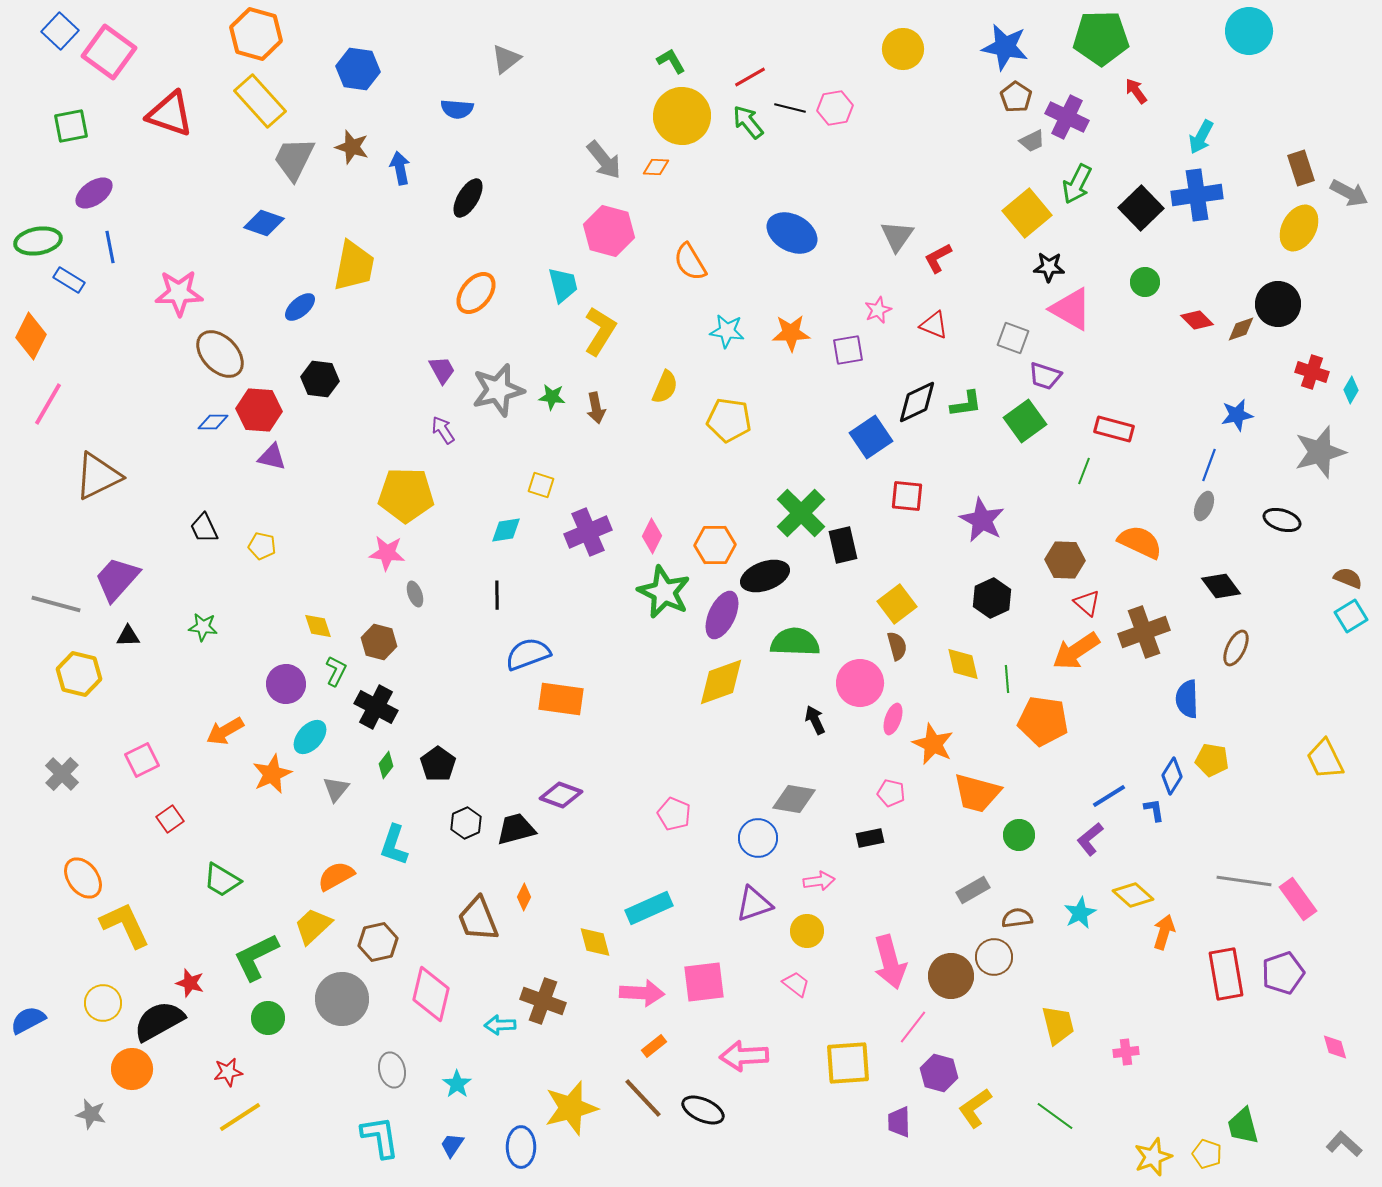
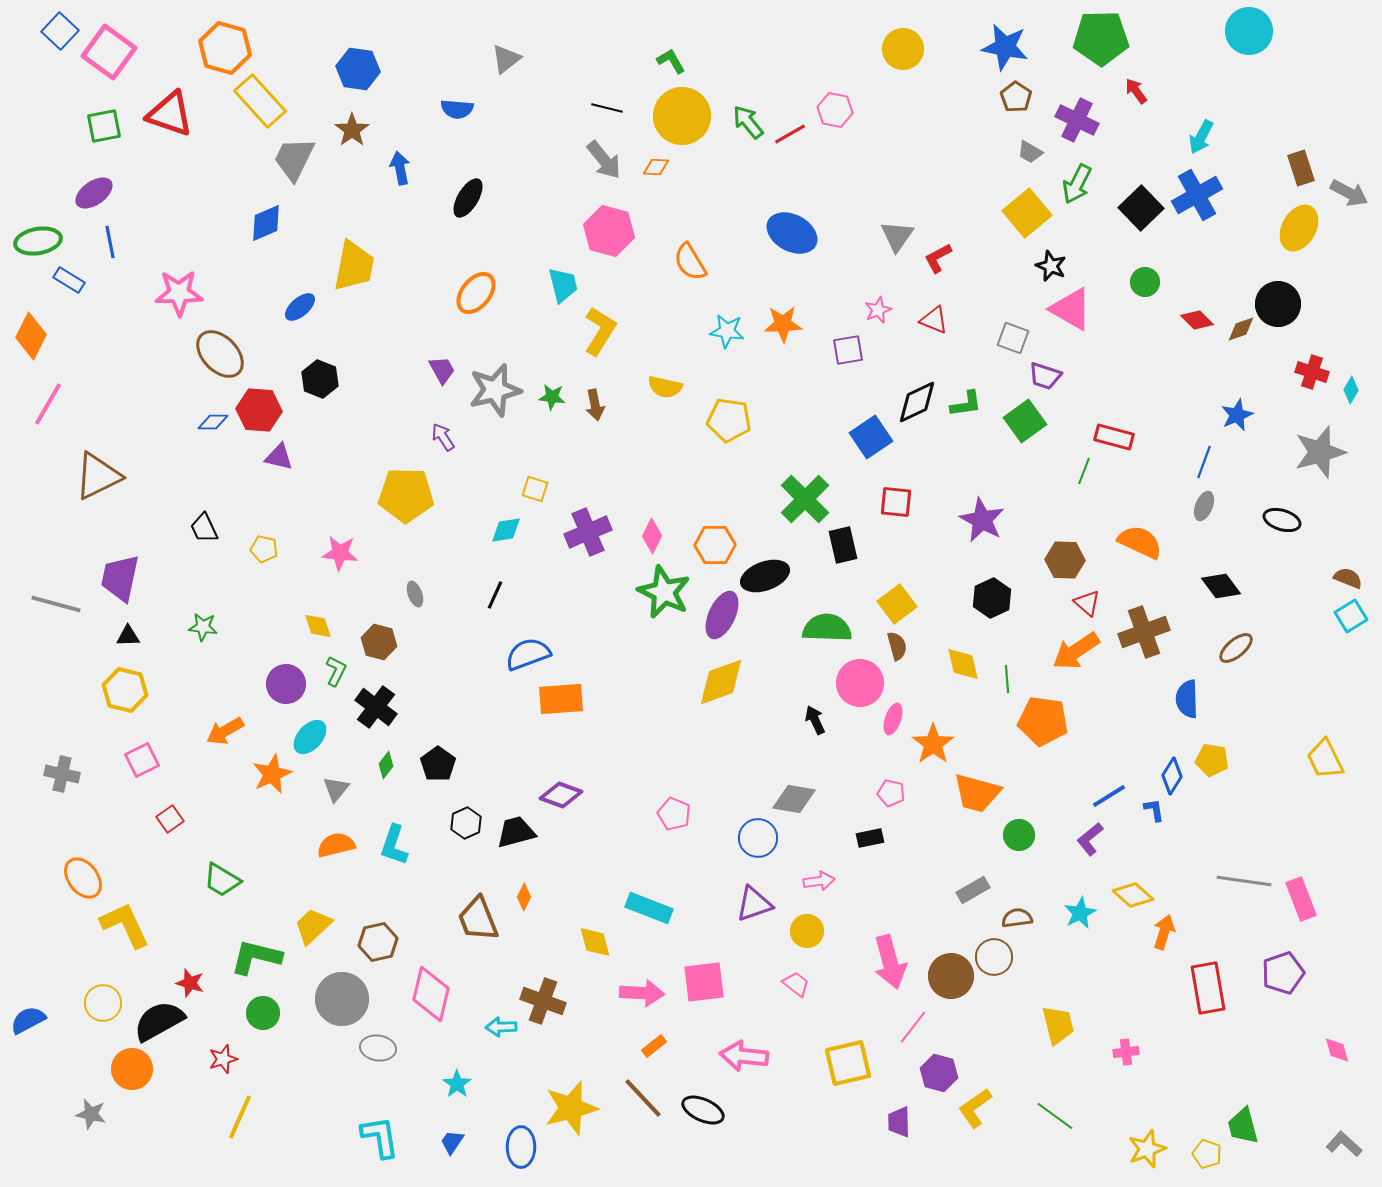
orange hexagon at (256, 34): moved 31 px left, 14 px down
red line at (750, 77): moved 40 px right, 57 px down
black line at (790, 108): moved 183 px left
pink hexagon at (835, 108): moved 2 px down; rotated 20 degrees clockwise
purple cross at (1067, 117): moved 10 px right, 3 px down
green square at (71, 126): moved 33 px right
gray trapezoid at (1032, 141): moved 2 px left, 11 px down; rotated 56 degrees clockwise
brown star at (352, 147): moved 17 px up; rotated 20 degrees clockwise
blue cross at (1197, 195): rotated 21 degrees counterclockwise
blue diamond at (264, 223): moved 2 px right; rotated 42 degrees counterclockwise
blue line at (110, 247): moved 5 px up
black star at (1049, 267): moved 2 px right, 1 px up; rotated 20 degrees clockwise
red triangle at (934, 325): moved 5 px up
orange star at (791, 333): moved 8 px left, 9 px up
black hexagon at (320, 379): rotated 15 degrees clockwise
yellow semicircle at (665, 387): rotated 80 degrees clockwise
gray star at (498, 390): moved 3 px left
brown arrow at (596, 408): moved 1 px left, 3 px up
blue star at (1237, 415): rotated 12 degrees counterclockwise
red rectangle at (1114, 429): moved 8 px down
purple arrow at (443, 430): moved 7 px down
purple triangle at (272, 457): moved 7 px right
blue line at (1209, 465): moved 5 px left, 3 px up
yellow square at (541, 485): moved 6 px left, 4 px down
red square at (907, 496): moved 11 px left, 6 px down
green cross at (801, 513): moved 4 px right, 14 px up
yellow pentagon at (262, 546): moved 2 px right, 3 px down
pink star at (387, 553): moved 47 px left
purple trapezoid at (117, 579): moved 3 px right, 1 px up; rotated 30 degrees counterclockwise
black line at (497, 595): moved 2 px left; rotated 24 degrees clockwise
green semicircle at (795, 642): moved 32 px right, 14 px up
brown ellipse at (1236, 648): rotated 24 degrees clockwise
yellow hexagon at (79, 674): moved 46 px right, 16 px down
orange rectangle at (561, 699): rotated 12 degrees counterclockwise
black cross at (376, 707): rotated 9 degrees clockwise
orange star at (933, 744): rotated 12 degrees clockwise
gray cross at (62, 774): rotated 32 degrees counterclockwise
black trapezoid at (516, 829): moved 3 px down
orange semicircle at (336, 876): moved 31 px up; rotated 15 degrees clockwise
pink rectangle at (1298, 899): moved 3 px right; rotated 15 degrees clockwise
cyan rectangle at (649, 908): rotated 45 degrees clockwise
green L-shape at (256, 957): rotated 40 degrees clockwise
red rectangle at (1226, 974): moved 18 px left, 14 px down
green circle at (268, 1018): moved 5 px left, 5 px up
cyan arrow at (500, 1025): moved 1 px right, 2 px down
pink diamond at (1335, 1047): moved 2 px right, 3 px down
pink arrow at (744, 1056): rotated 9 degrees clockwise
yellow square at (848, 1063): rotated 9 degrees counterclockwise
gray ellipse at (392, 1070): moved 14 px left, 22 px up; rotated 68 degrees counterclockwise
red star at (228, 1072): moved 5 px left, 13 px up; rotated 8 degrees counterclockwise
yellow line at (240, 1117): rotated 33 degrees counterclockwise
blue trapezoid at (452, 1145): moved 3 px up
yellow star at (1153, 1157): moved 6 px left, 8 px up
